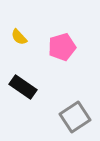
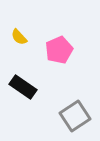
pink pentagon: moved 3 px left, 3 px down; rotated 8 degrees counterclockwise
gray square: moved 1 px up
